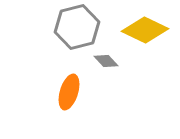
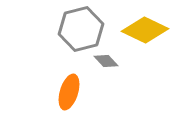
gray hexagon: moved 4 px right, 2 px down
